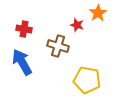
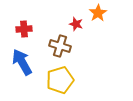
red star: moved 1 px left, 1 px up
red cross: rotated 14 degrees counterclockwise
brown cross: moved 2 px right
yellow pentagon: moved 27 px left; rotated 28 degrees counterclockwise
